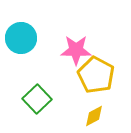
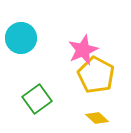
pink star: moved 7 px right; rotated 24 degrees counterclockwise
green square: rotated 8 degrees clockwise
yellow diamond: moved 3 px right, 2 px down; rotated 70 degrees clockwise
